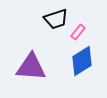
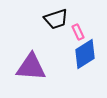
pink rectangle: rotated 63 degrees counterclockwise
blue diamond: moved 3 px right, 7 px up
